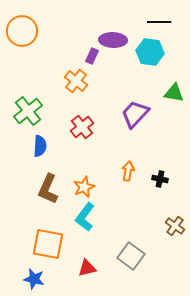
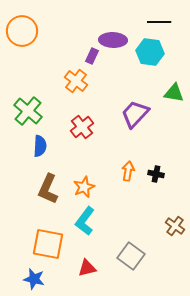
green cross: rotated 12 degrees counterclockwise
black cross: moved 4 px left, 5 px up
cyan L-shape: moved 4 px down
